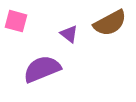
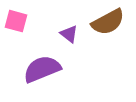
brown semicircle: moved 2 px left, 1 px up
